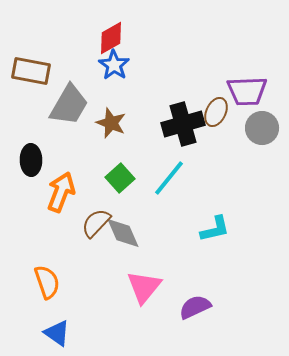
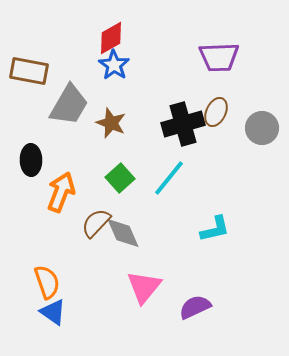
brown rectangle: moved 2 px left
purple trapezoid: moved 28 px left, 34 px up
blue triangle: moved 4 px left, 21 px up
